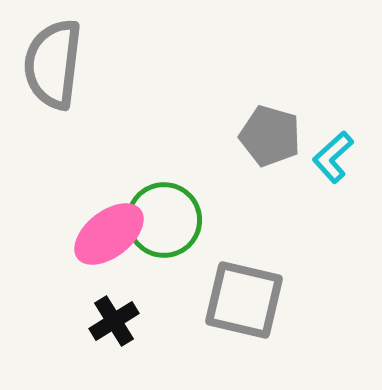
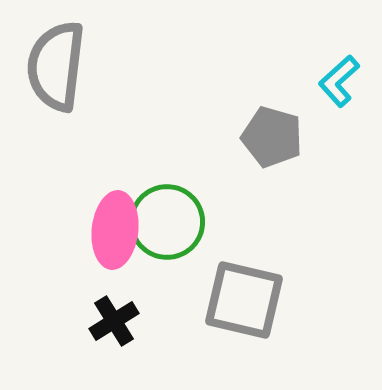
gray semicircle: moved 3 px right, 2 px down
gray pentagon: moved 2 px right, 1 px down
cyan L-shape: moved 6 px right, 76 px up
green circle: moved 3 px right, 2 px down
pink ellipse: moved 6 px right, 4 px up; rotated 46 degrees counterclockwise
